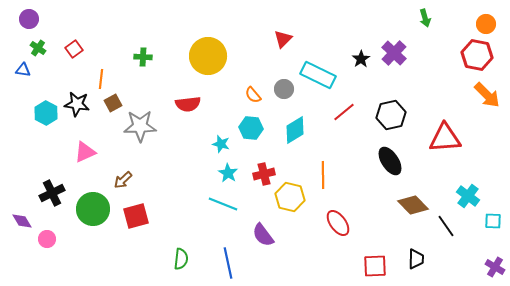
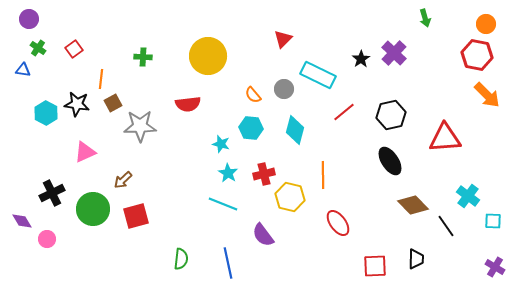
cyan diamond at (295, 130): rotated 44 degrees counterclockwise
